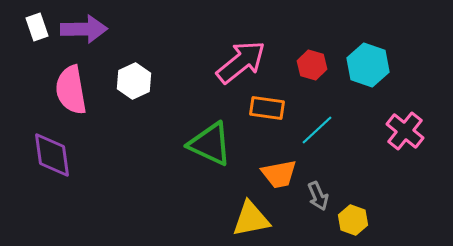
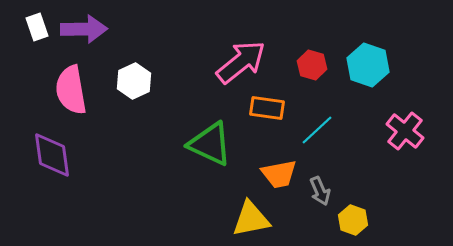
gray arrow: moved 2 px right, 5 px up
